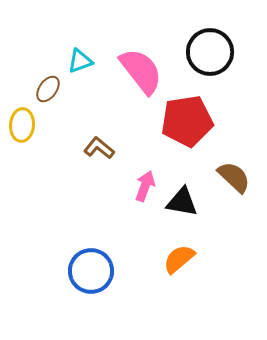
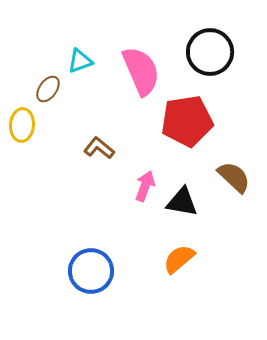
pink semicircle: rotated 15 degrees clockwise
